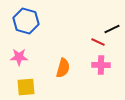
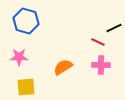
black line: moved 2 px right, 1 px up
orange semicircle: moved 1 px up; rotated 138 degrees counterclockwise
